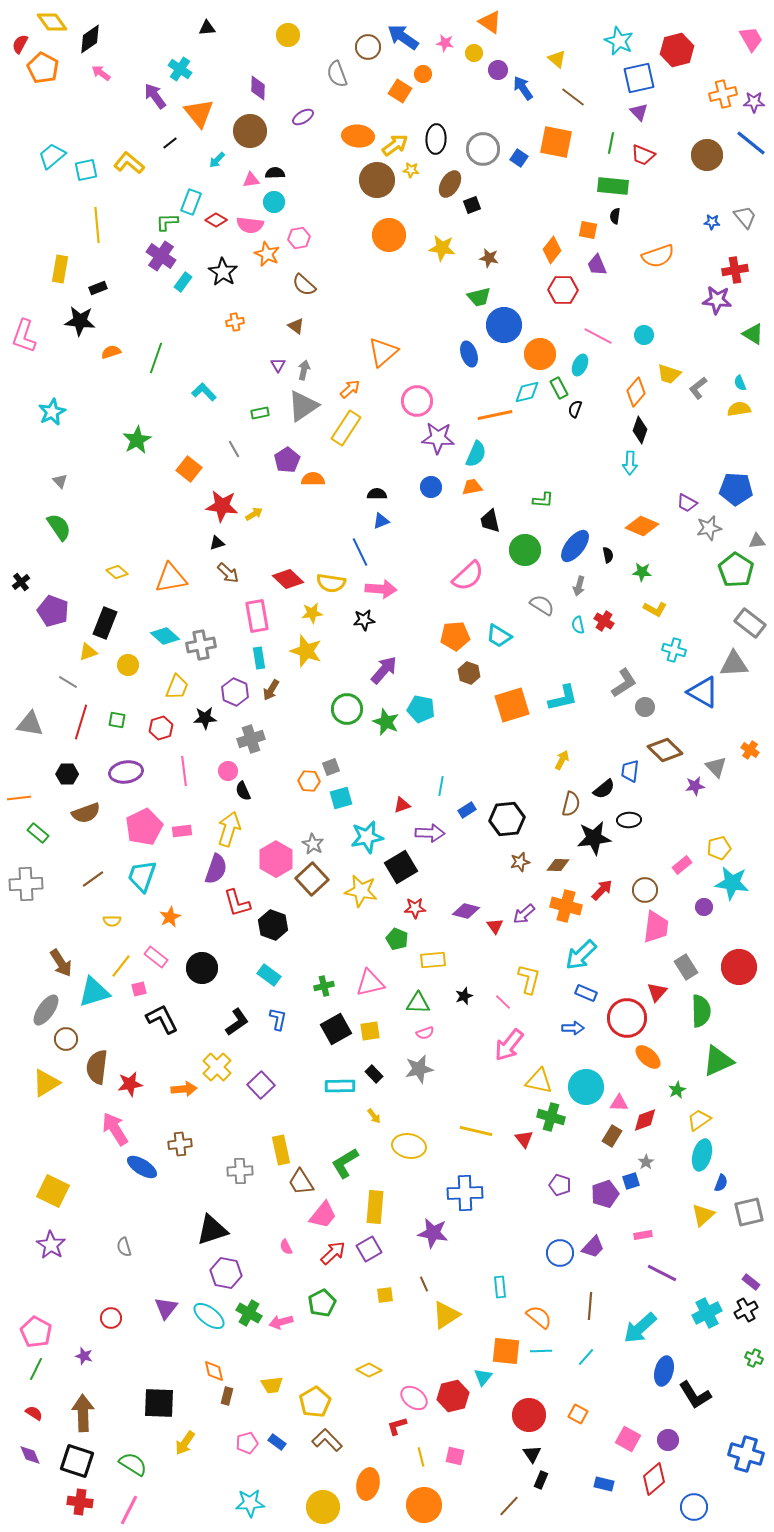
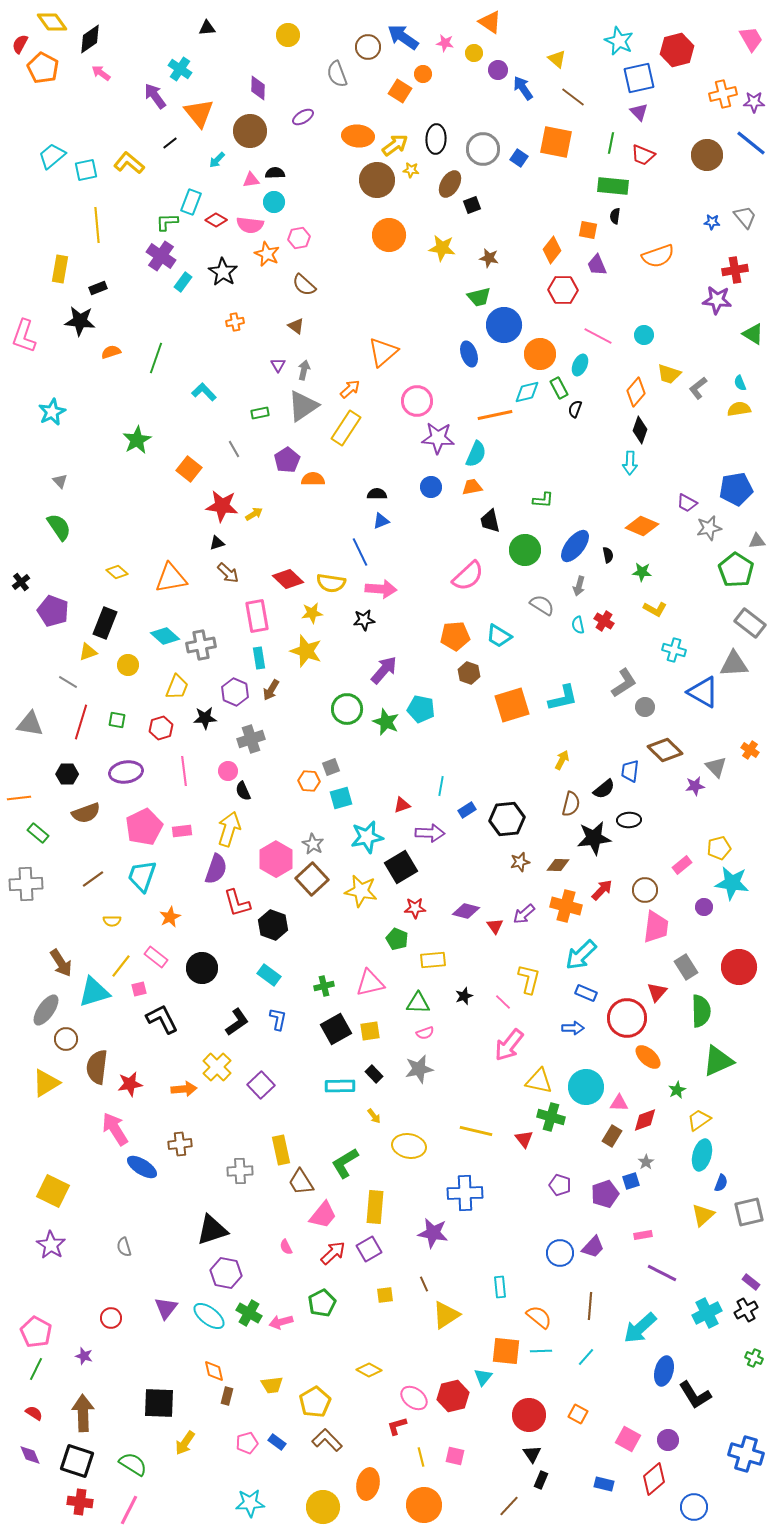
blue pentagon at (736, 489): rotated 12 degrees counterclockwise
